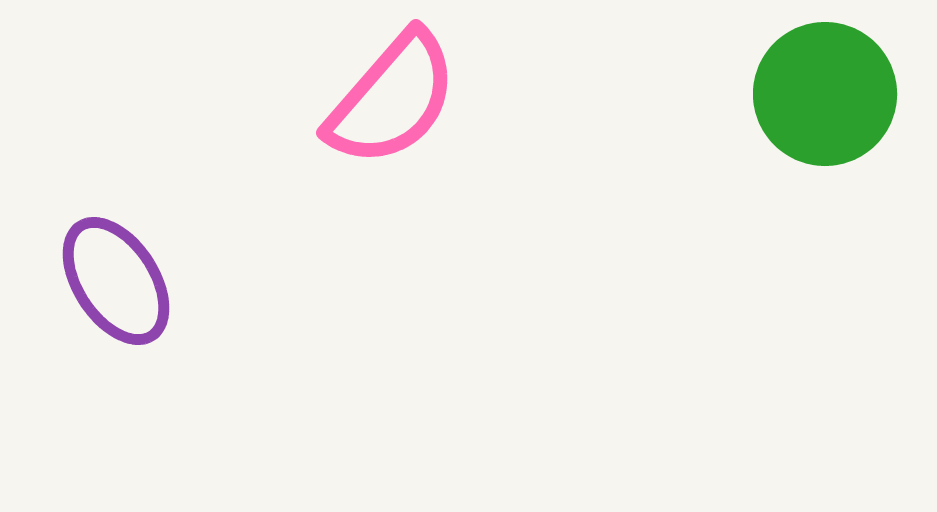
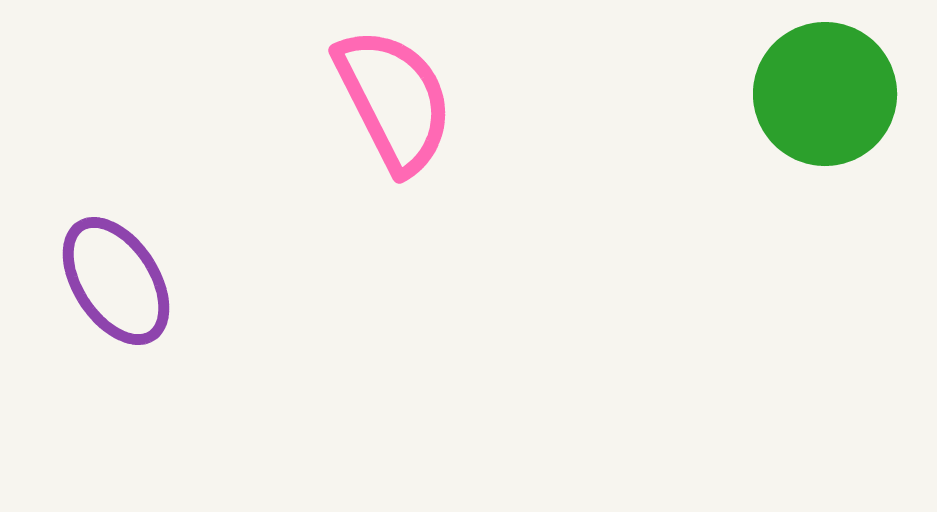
pink semicircle: moved 2 px right, 1 px down; rotated 68 degrees counterclockwise
